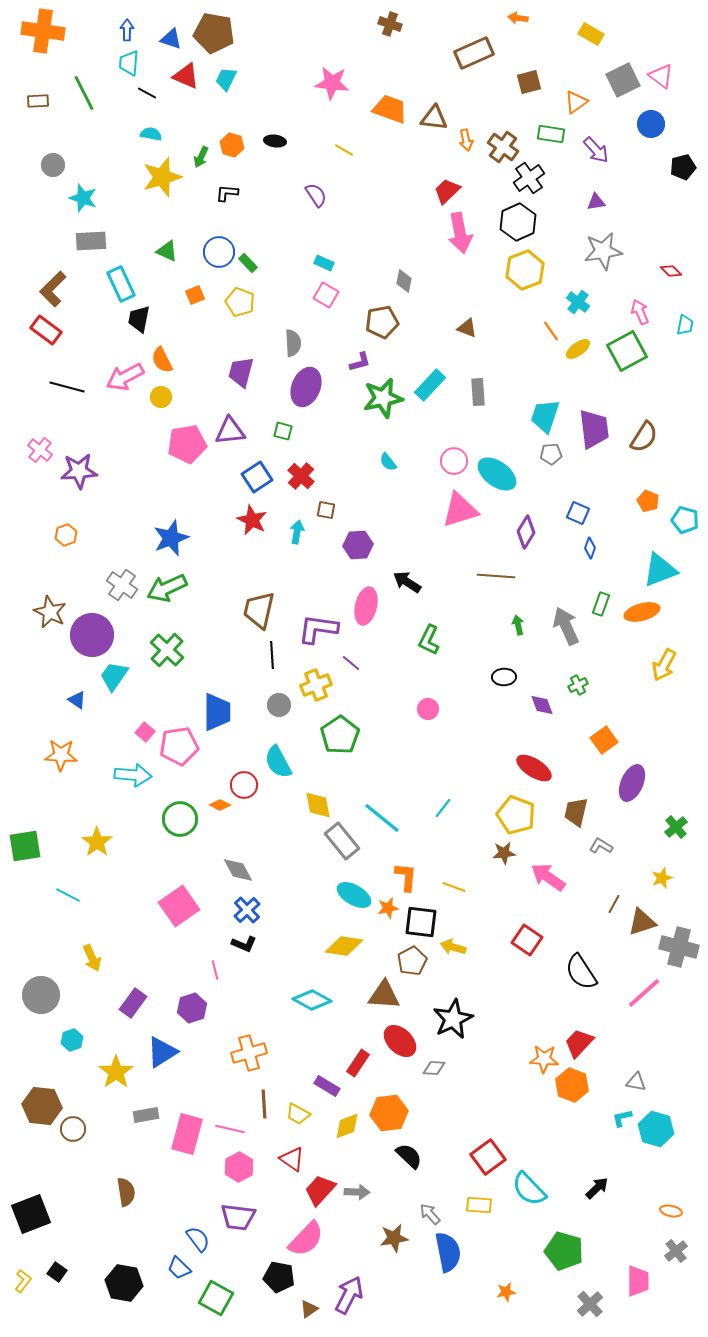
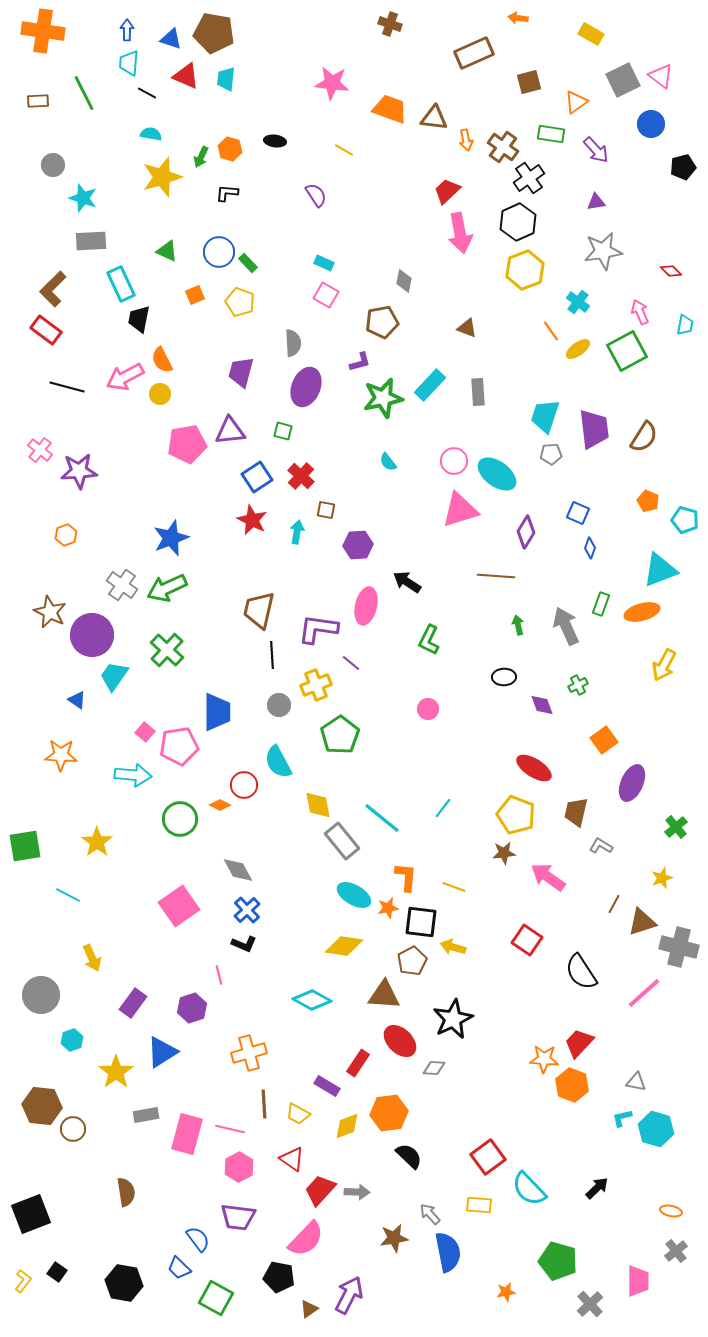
cyan trapezoid at (226, 79): rotated 20 degrees counterclockwise
orange hexagon at (232, 145): moved 2 px left, 4 px down
yellow circle at (161, 397): moved 1 px left, 3 px up
pink line at (215, 970): moved 4 px right, 5 px down
green pentagon at (564, 1251): moved 6 px left, 10 px down
